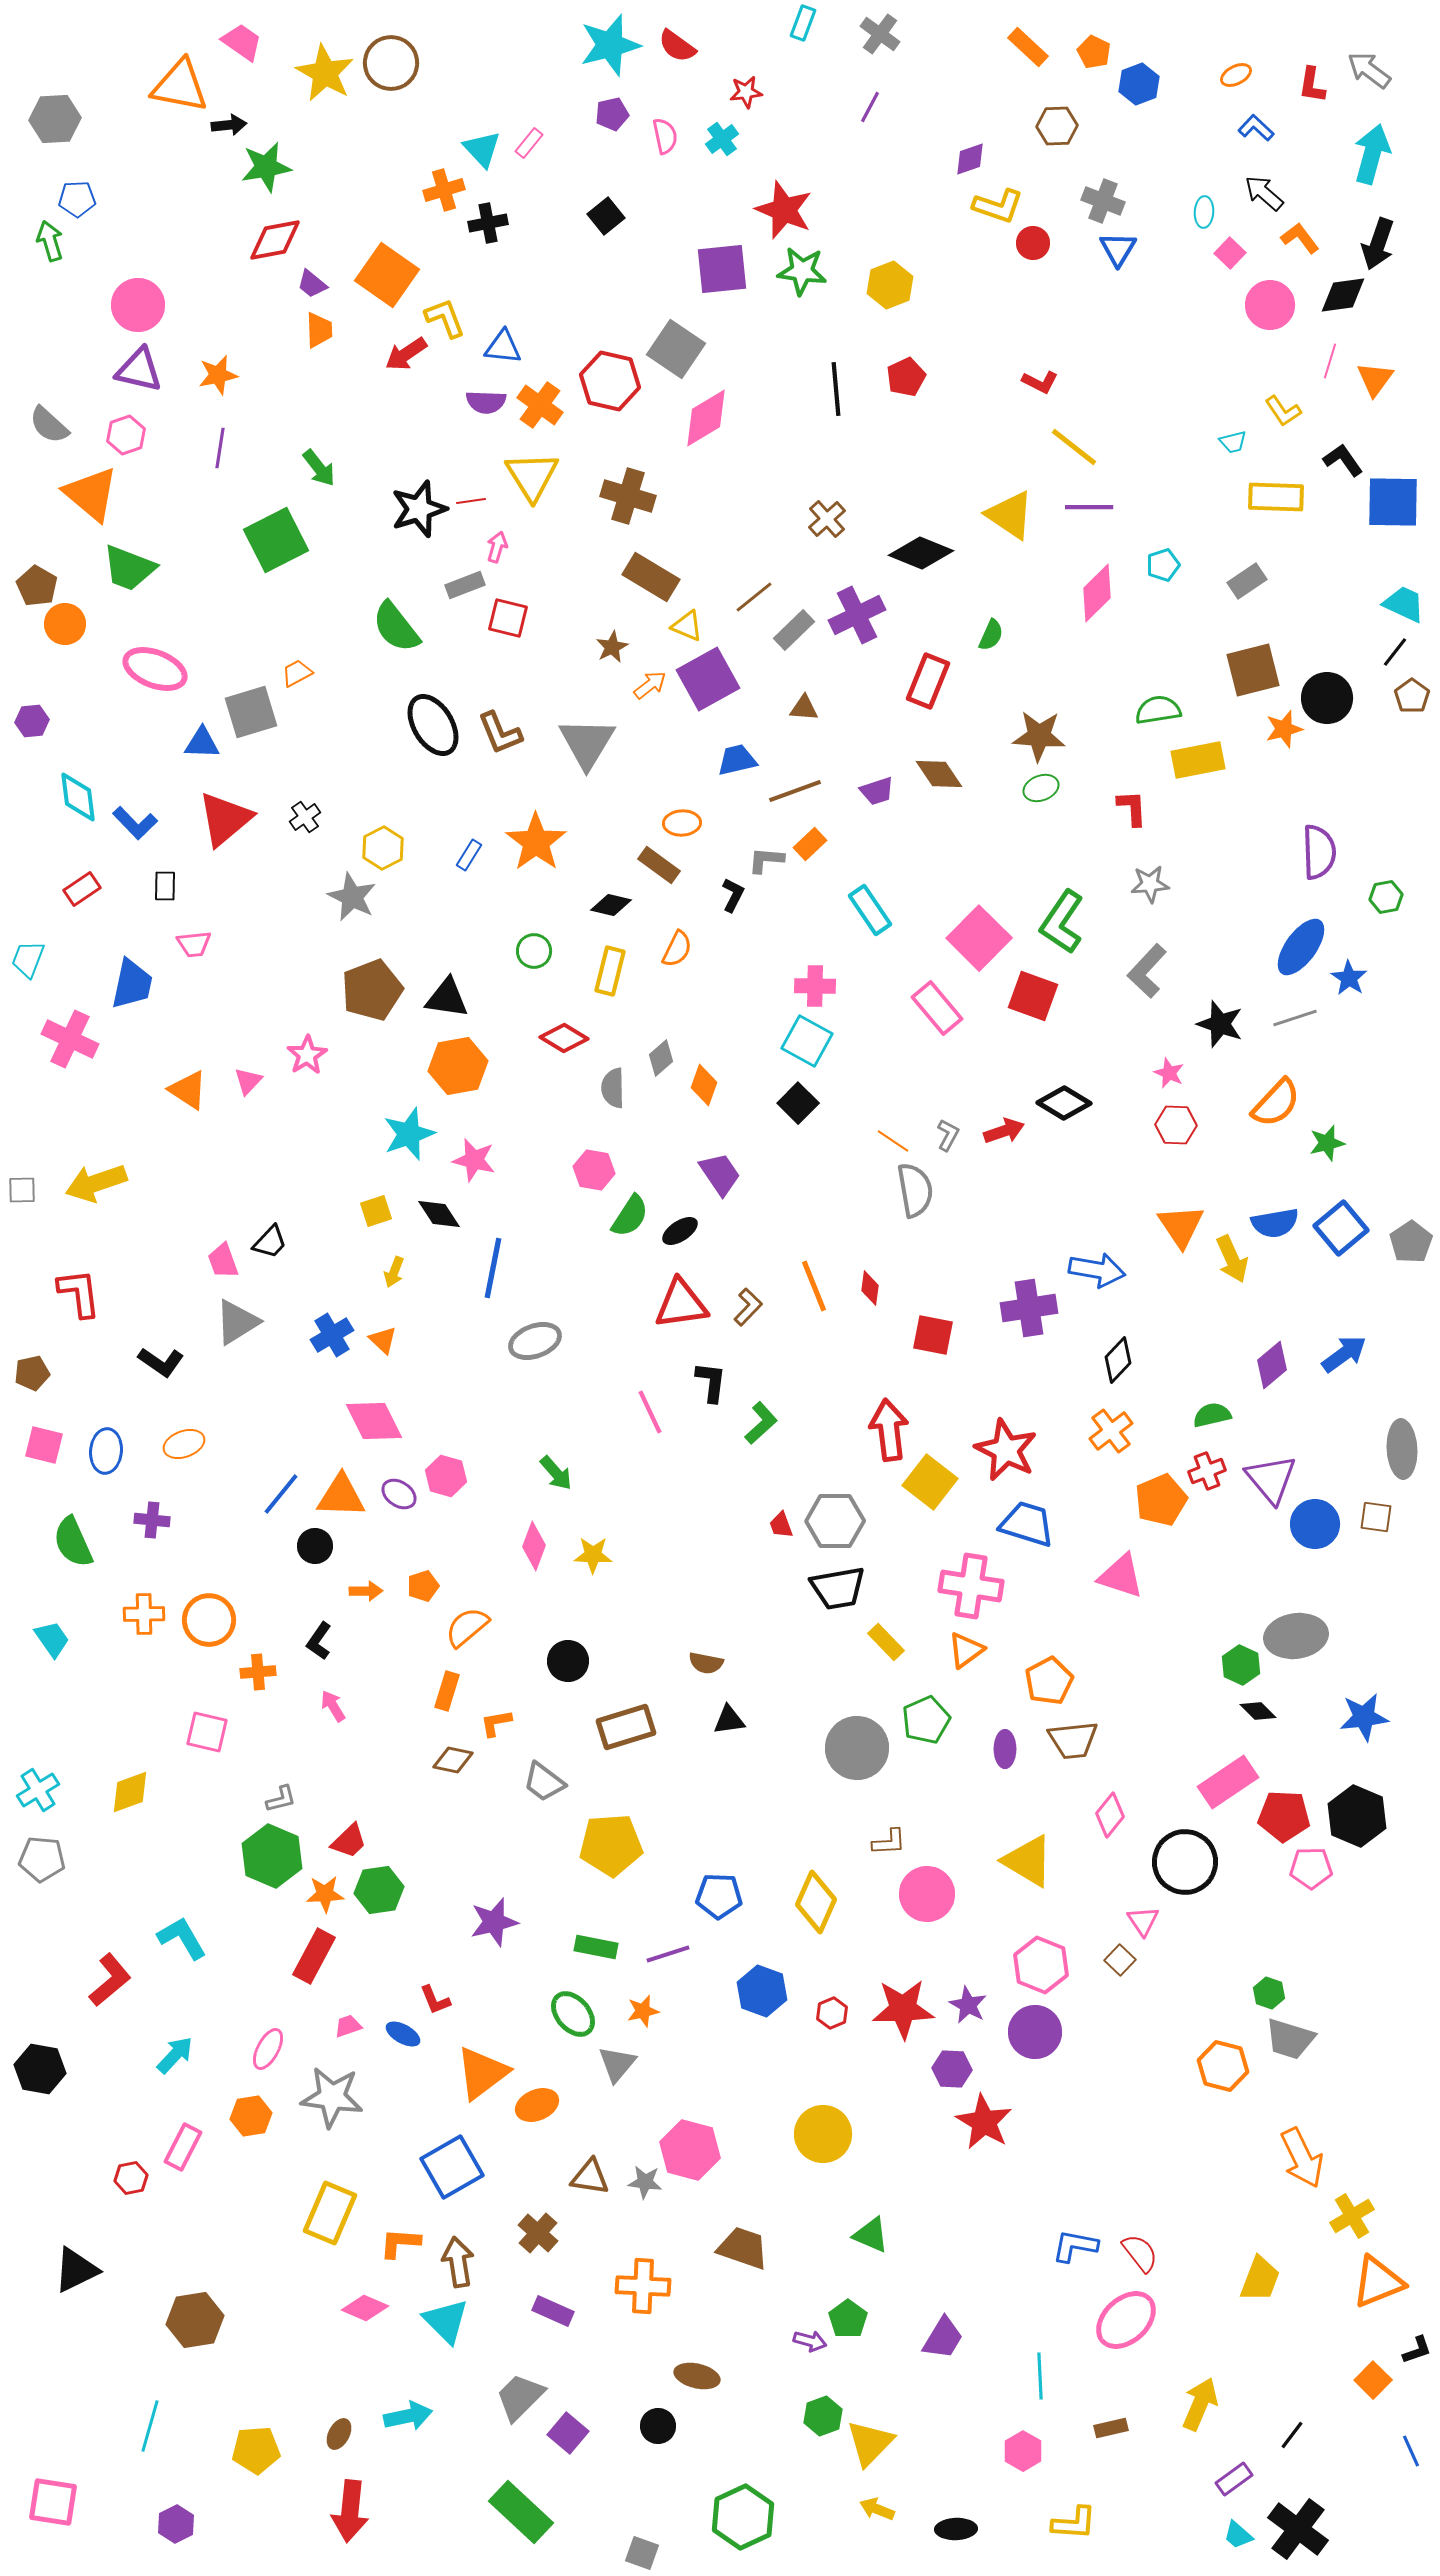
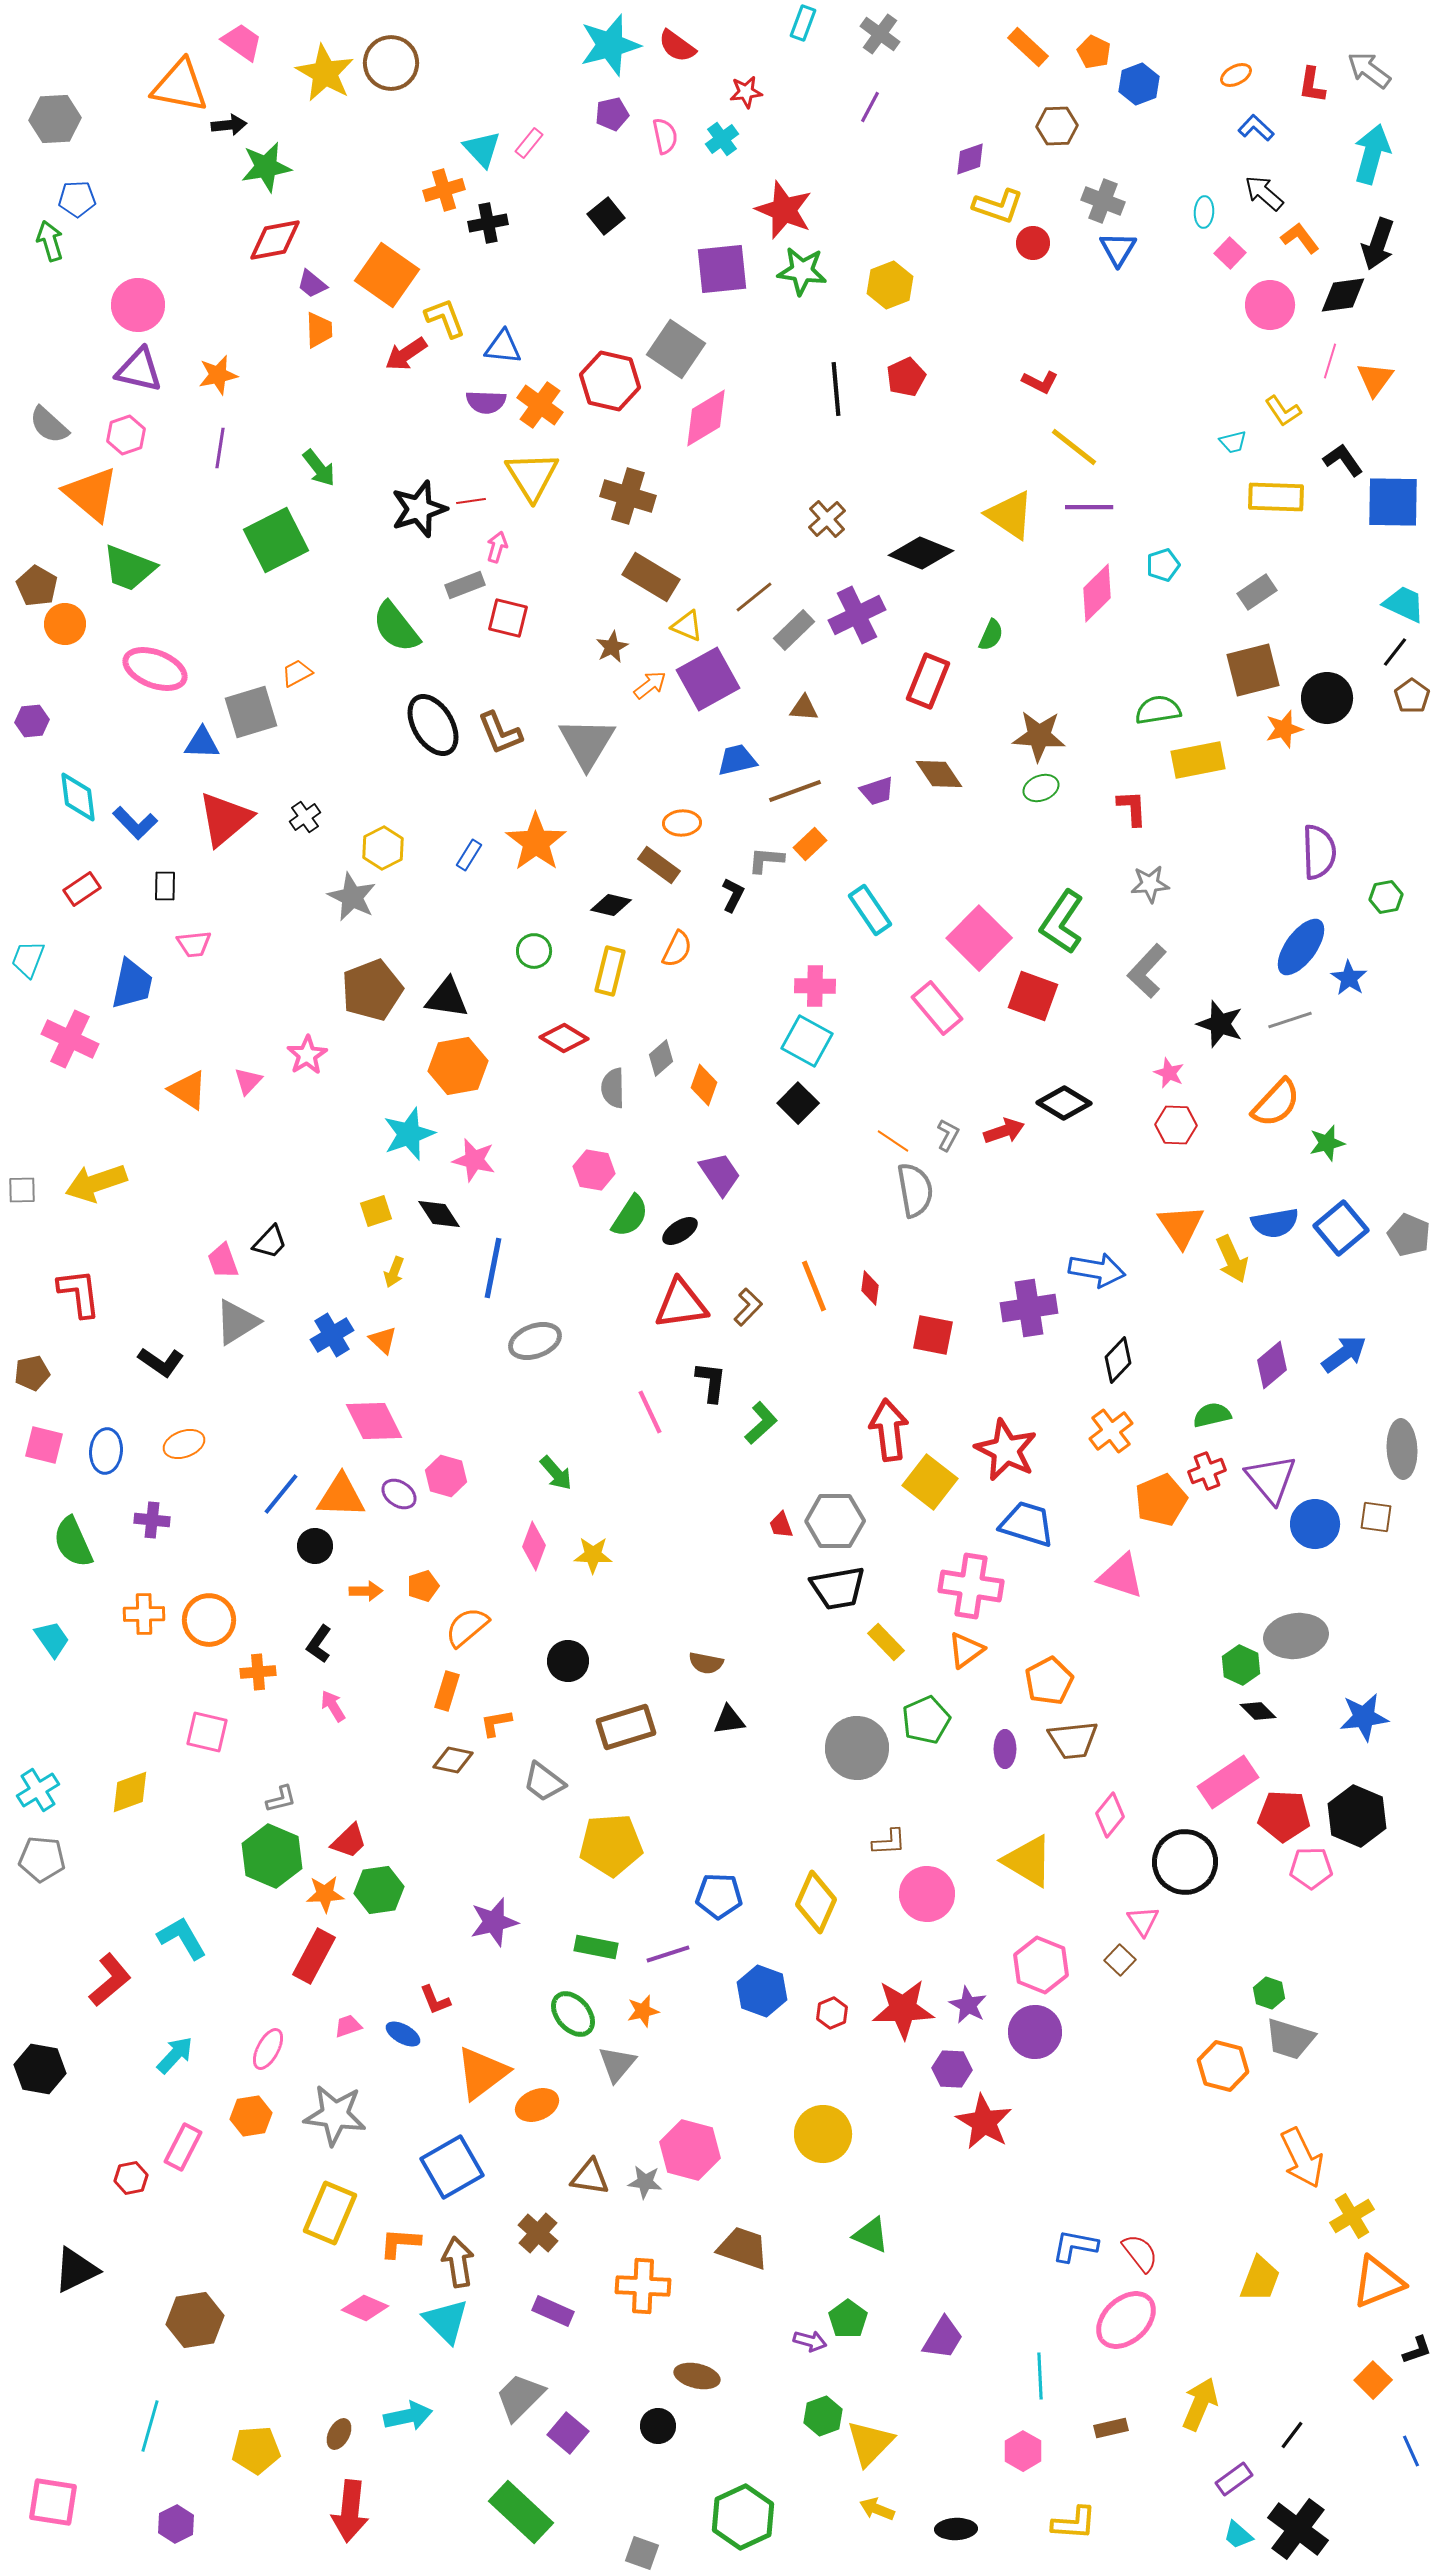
gray rectangle at (1247, 581): moved 10 px right, 11 px down
gray line at (1295, 1018): moved 5 px left, 2 px down
gray pentagon at (1411, 1242): moved 2 px left, 7 px up; rotated 15 degrees counterclockwise
black L-shape at (319, 1641): moved 3 px down
gray star at (332, 2097): moved 3 px right, 18 px down
